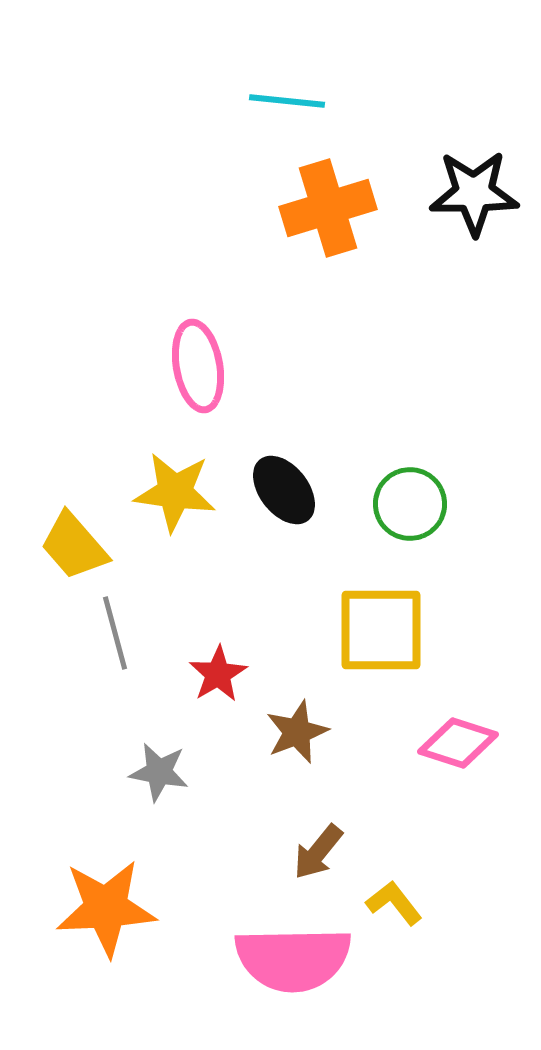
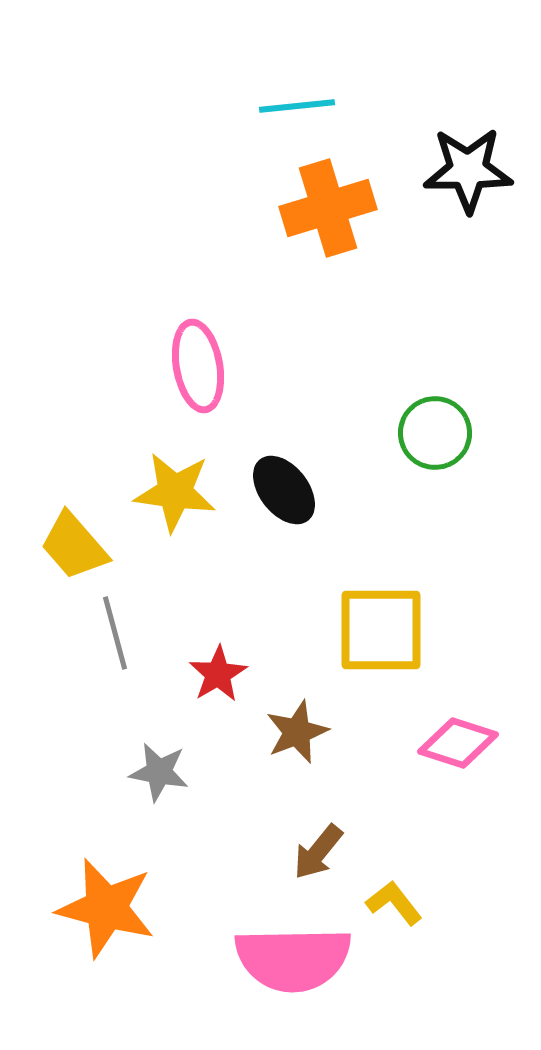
cyan line: moved 10 px right, 5 px down; rotated 12 degrees counterclockwise
black star: moved 6 px left, 23 px up
green circle: moved 25 px right, 71 px up
orange star: rotated 18 degrees clockwise
